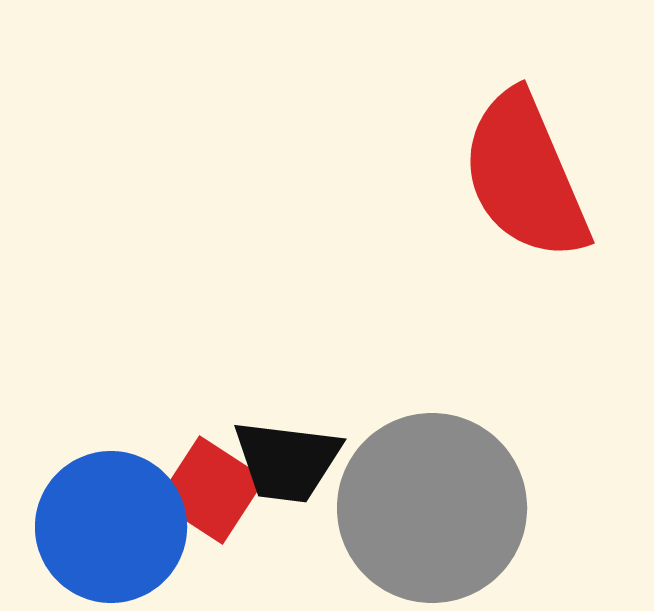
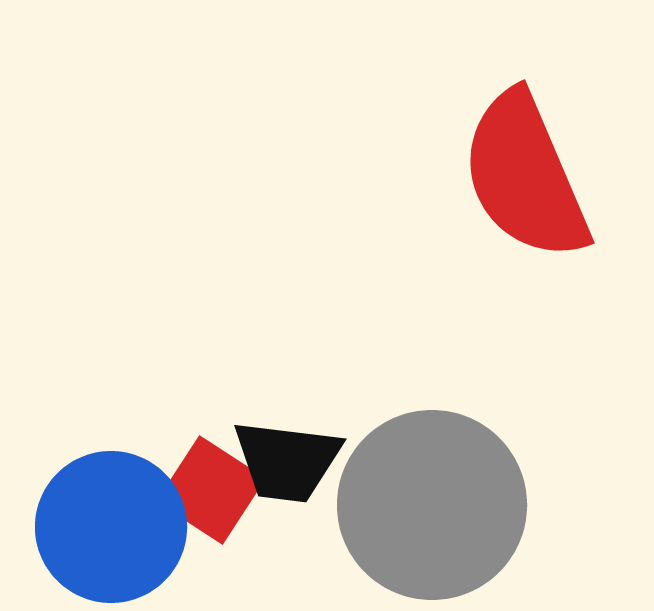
gray circle: moved 3 px up
